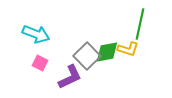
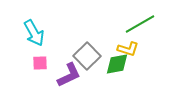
green line: rotated 48 degrees clockwise
cyan arrow: moved 2 px left, 1 px up; rotated 40 degrees clockwise
green diamond: moved 10 px right, 12 px down
pink square: rotated 28 degrees counterclockwise
purple L-shape: moved 1 px left, 2 px up
